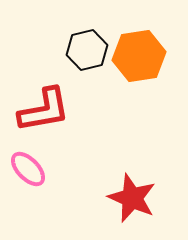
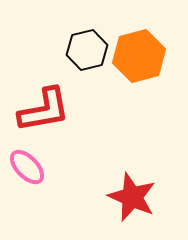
orange hexagon: rotated 6 degrees counterclockwise
pink ellipse: moved 1 px left, 2 px up
red star: moved 1 px up
